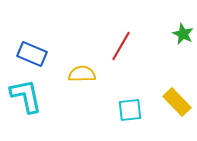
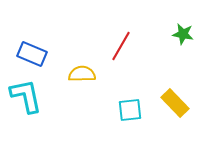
green star: rotated 15 degrees counterclockwise
yellow rectangle: moved 2 px left, 1 px down
